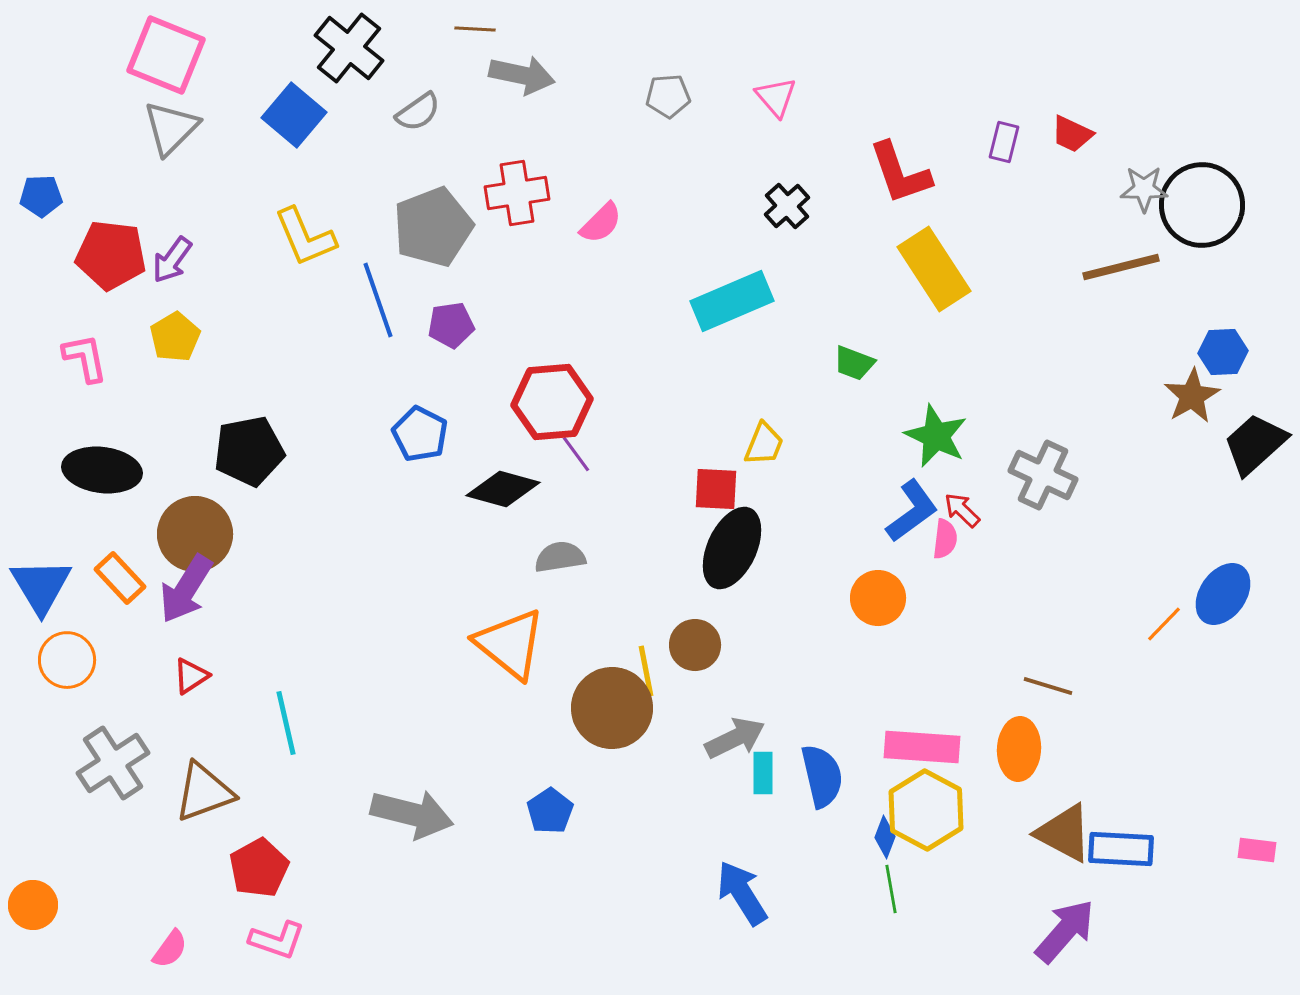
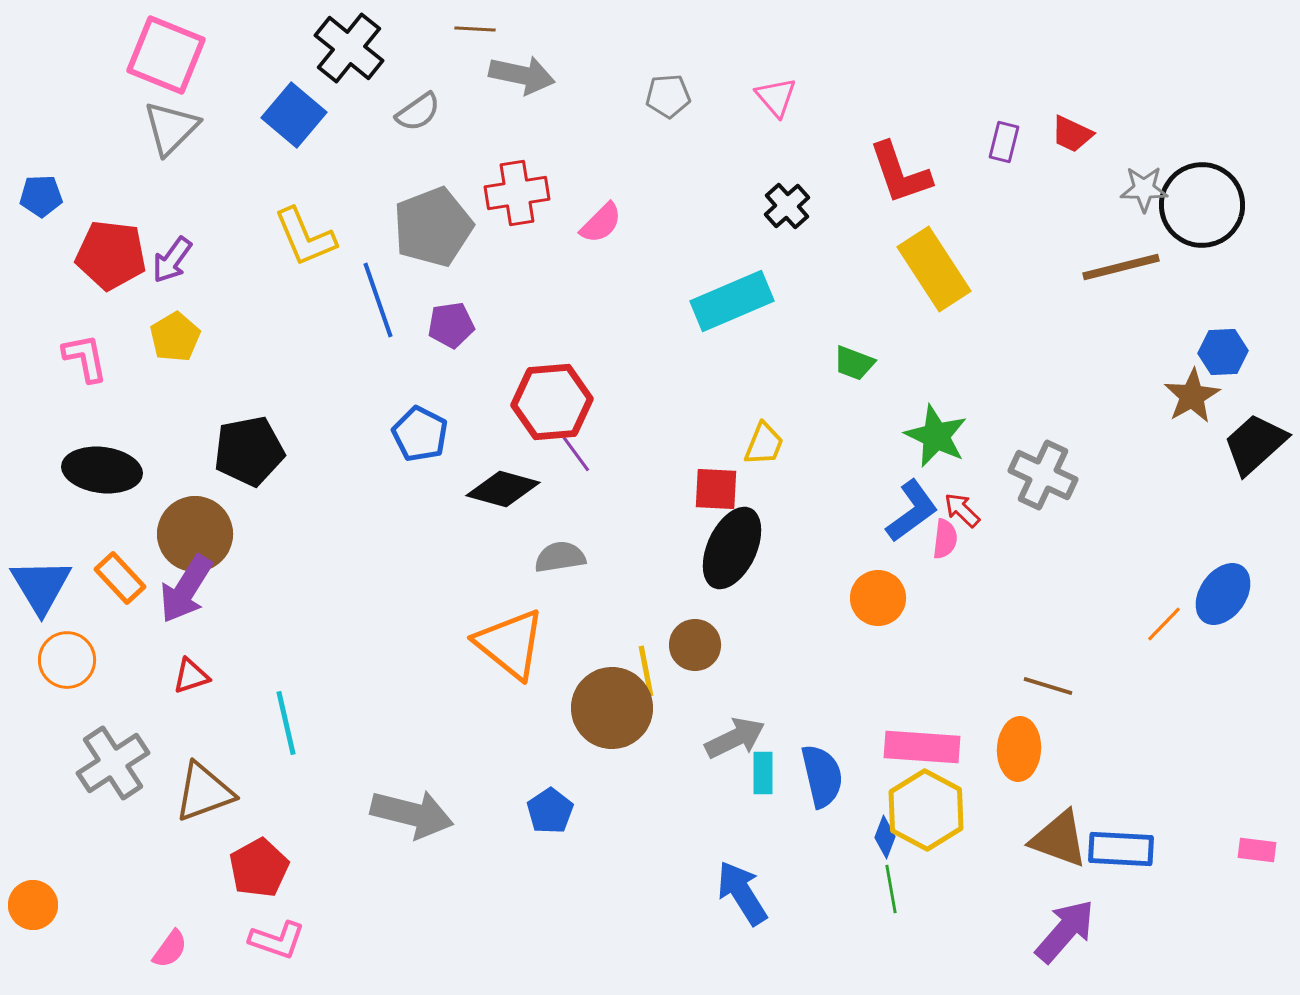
red triangle at (191, 676): rotated 15 degrees clockwise
brown triangle at (1064, 833): moved 5 px left, 6 px down; rotated 8 degrees counterclockwise
